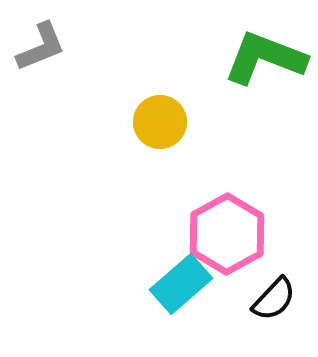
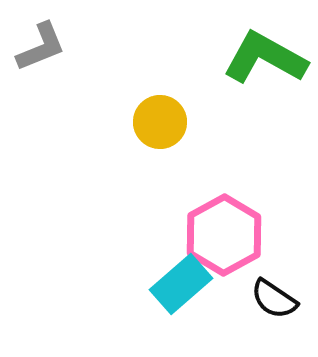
green L-shape: rotated 8 degrees clockwise
pink hexagon: moved 3 px left, 1 px down
black semicircle: rotated 81 degrees clockwise
